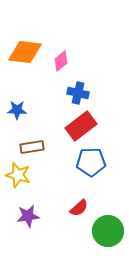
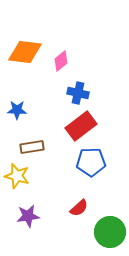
yellow star: moved 1 px left, 1 px down
green circle: moved 2 px right, 1 px down
